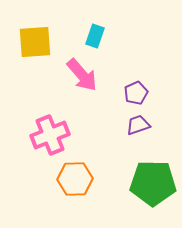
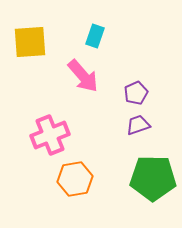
yellow square: moved 5 px left
pink arrow: moved 1 px right, 1 px down
orange hexagon: rotated 8 degrees counterclockwise
green pentagon: moved 5 px up
